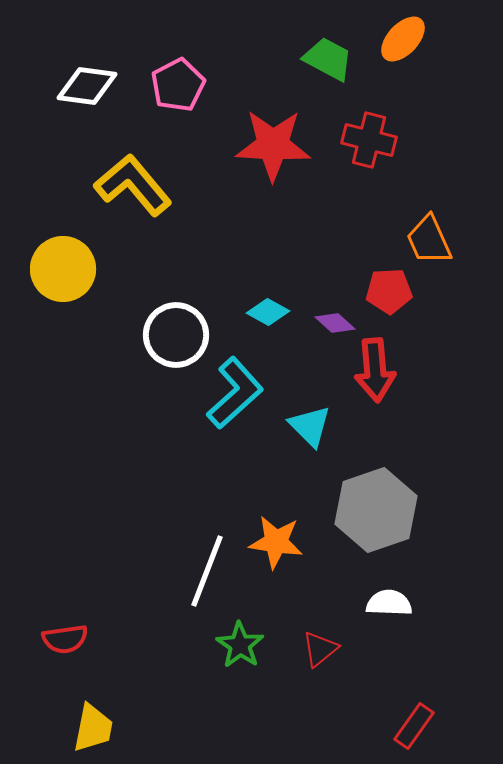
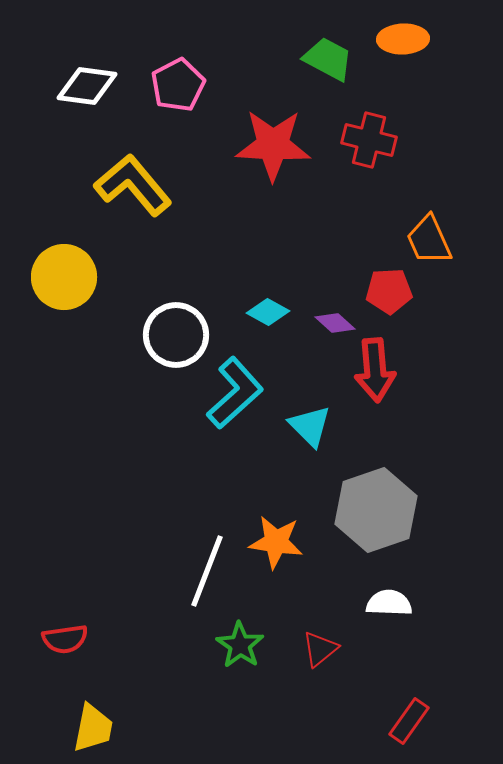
orange ellipse: rotated 45 degrees clockwise
yellow circle: moved 1 px right, 8 px down
red rectangle: moved 5 px left, 5 px up
